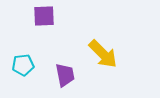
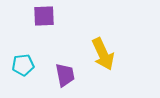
yellow arrow: rotated 20 degrees clockwise
